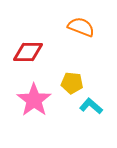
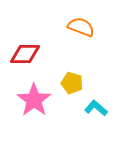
red diamond: moved 3 px left, 2 px down
yellow pentagon: rotated 10 degrees clockwise
cyan L-shape: moved 5 px right, 2 px down
